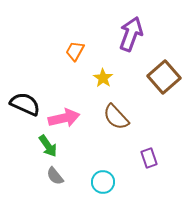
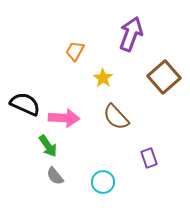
pink arrow: rotated 16 degrees clockwise
